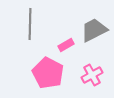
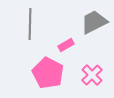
gray trapezoid: moved 8 px up
pink cross: rotated 15 degrees counterclockwise
